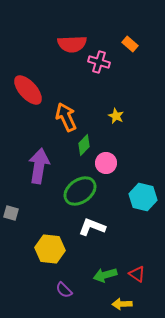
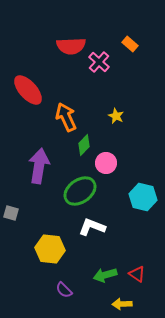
red semicircle: moved 1 px left, 2 px down
pink cross: rotated 25 degrees clockwise
